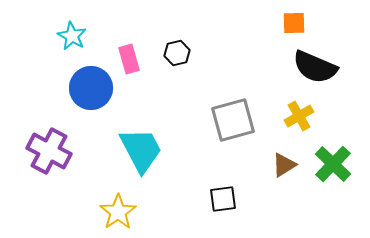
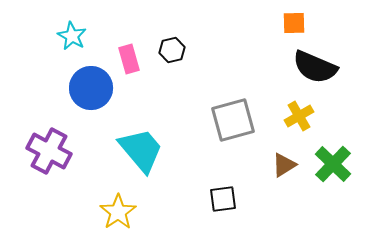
black hexagon: moved 5 px left, 3 px up
cyan trapezoid: rotated 12 degrees counterclockwise
